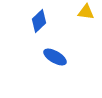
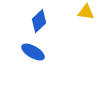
blue ellipse: moved 22 px left, 5 px up
